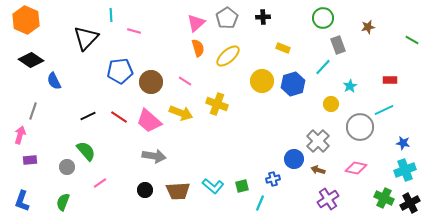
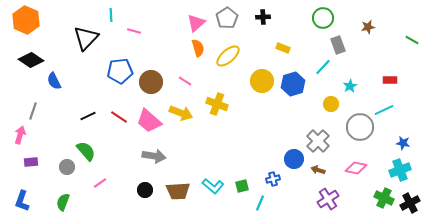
purple rectangle at (30, 160): moved 1 px right, 2 px down
cyan cross at (405, 170): moved 5 px left
